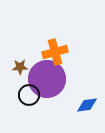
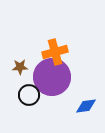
purple circle: moved 5 px right, 2 px up
blue diamond: moved 1 px left, 1 px down
